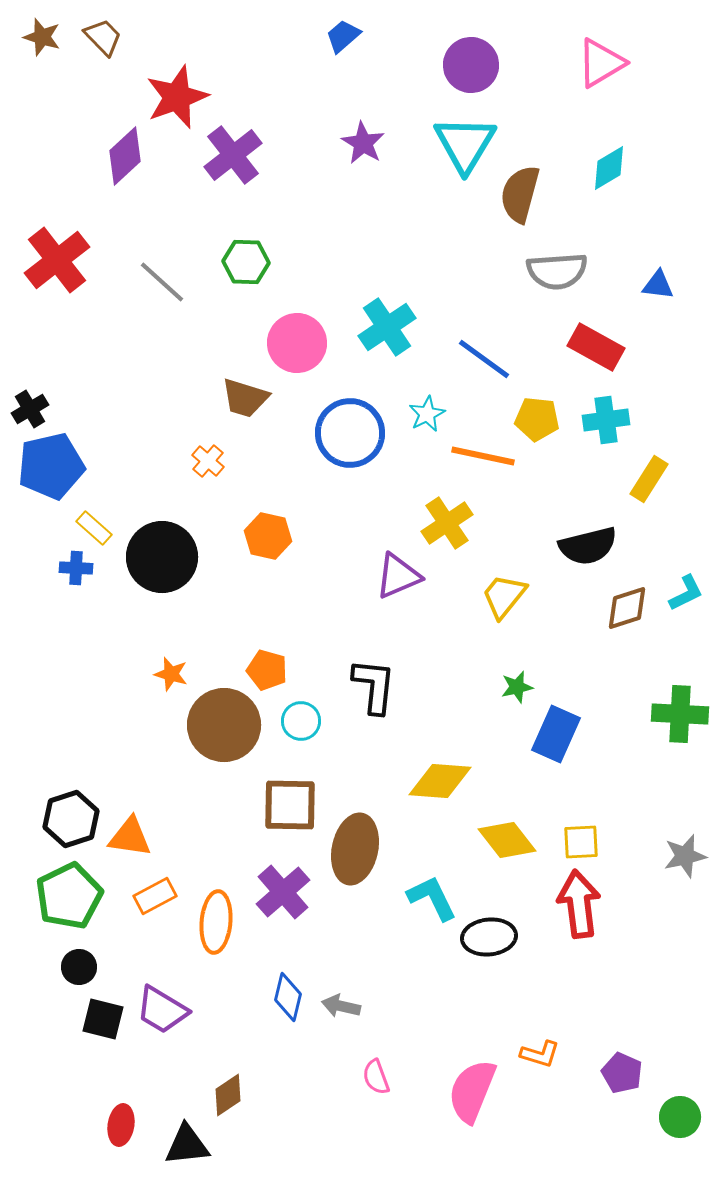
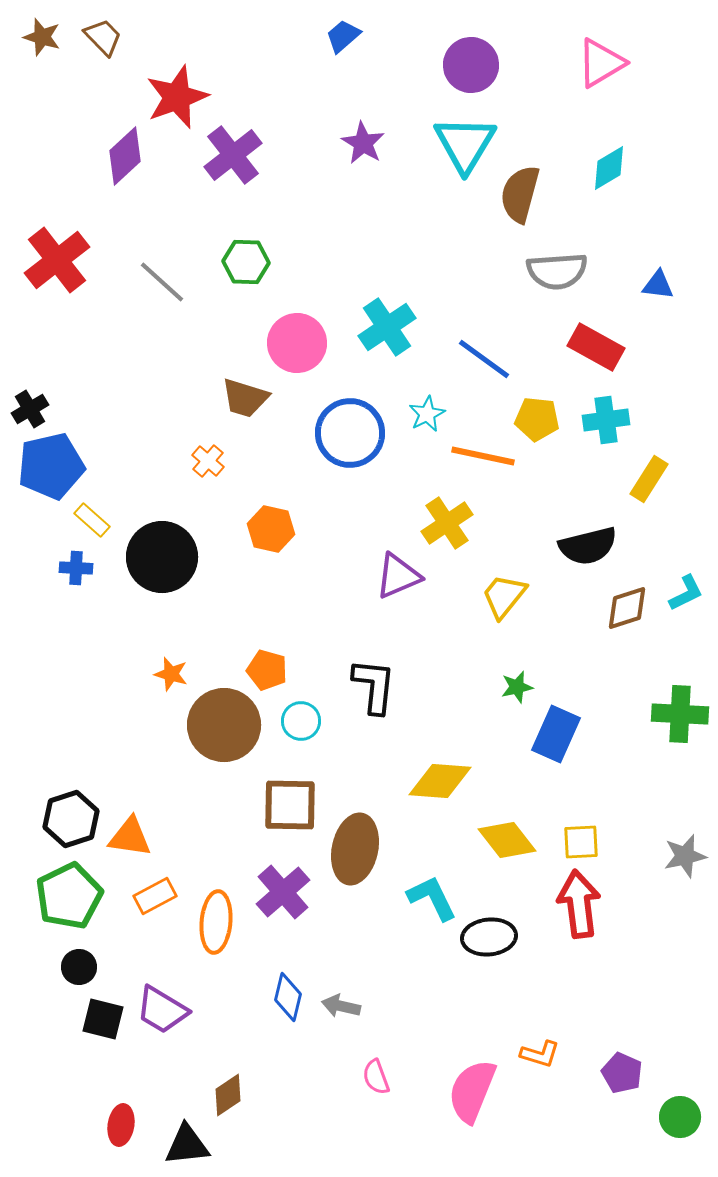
yellow rectangle at (94, 528): moved 2 px left, 8 px up
orange hexagon at (268, 536): moved 3 px right, 7 px up
